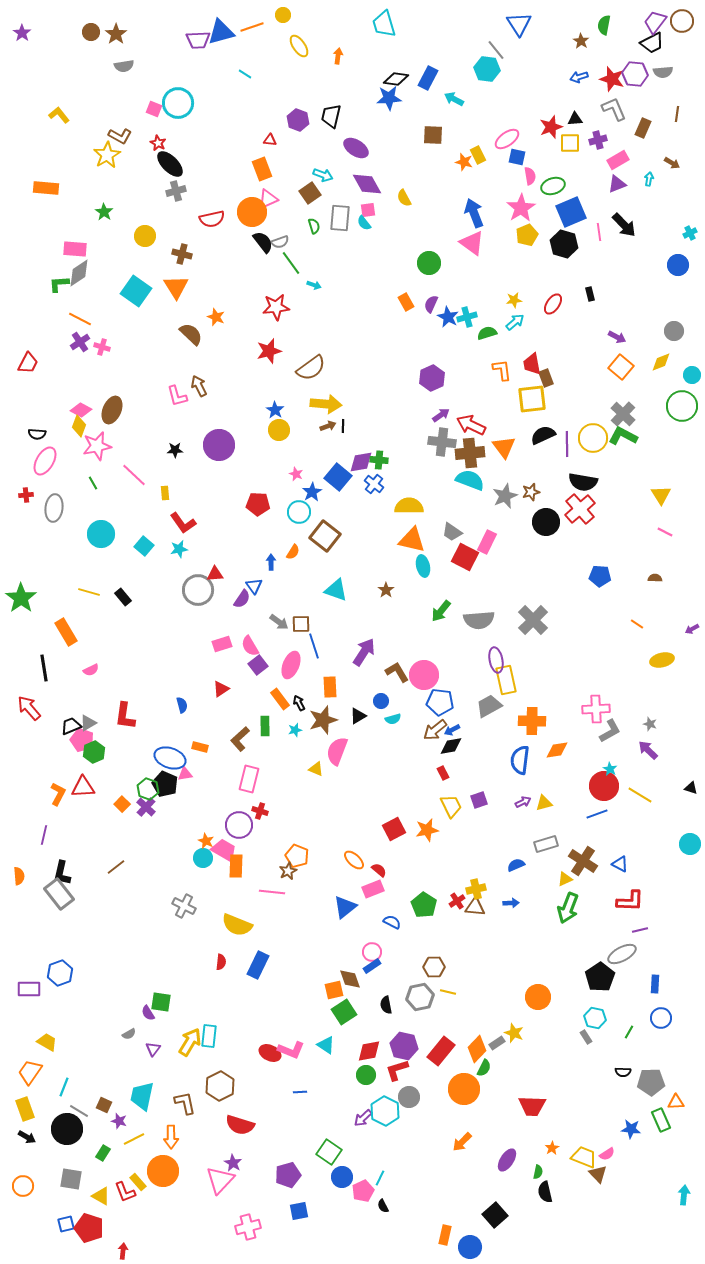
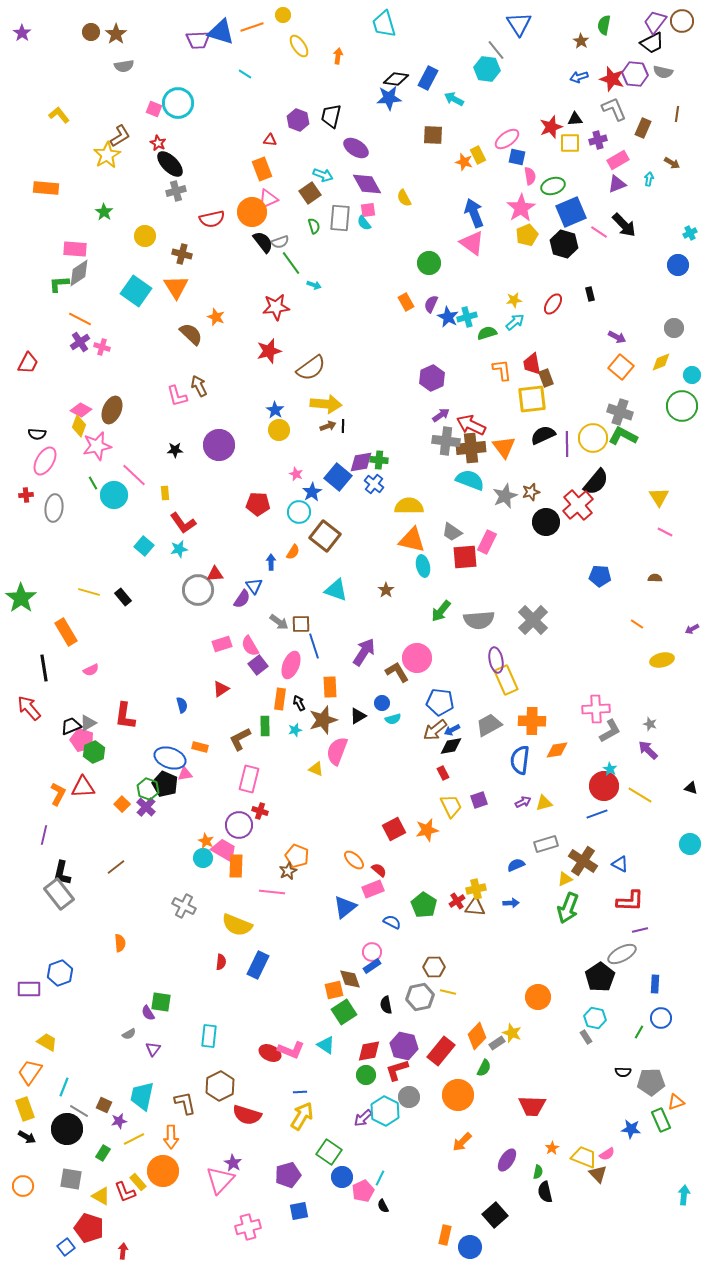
blue triangle at (221, 32): rotated 32 degrees clockwise
gray semicircle at (663, 72): rotated 18 degrees clockwise
brown L-shape at (120, 136): rotated 60 degrees counterclockwise
pink line at (599, 232): rotated 48 degrees counterclockwise
gray circle at (674, 331): moved 3 px up
gray cross at (623, 414): moved 3 px left, 2 px up; rotated 25 degrees counterclockwise
gray cross at (442, 442): moved 4 px right, 1 px up
brown cross at (470, 453): moved 1 px right, 5 px up
black semicircle at (583, 482): moved 13 px right; rotated 60 degrees counterclockwise
yellow triangle at (661, 495): moved 2 px left, 2 px down
red cross at (580, 509): moved 2 px left, 4 px up
cyan circle at (101, 534): moved 13 px right, 39 px up
red square at (465, 557): rotated 32 degrees counterclockwise
pink circle at (424, 675): moved 7 px left, 17 px up
yellow rectangle at (506, 680): rotated 12 degrees counterclockwise
orange rectangle at (280, 699): rotated 45 degrees clockwise
blue circle at (381, 701): moved 1 px right, 2 px down
gray trapezoid at (489, 706): moved 19 px down
brown L-shape at (240, 739): rotated 15 degrees clockwise
orange semicircle at (19, 876): moved 101 px right, 67 px down
green line at (629, 1032): moved 10 px right
yellow star at (514, 1033): moved 2 px left
yellow arrow at (190, 1042): moved 112 px right, 74 px down
orange diamond at (477, 1049): moved 13 px up
orange circle at (464, 1089): moved 6 px left, 6 px down
orange triangle at (676, 1102): rotated 18 degrees counterclockwise
purple star at (119, 1121): rotated 28 degrees counterclockwise
red semicircle at (240, 1125): moved 7 px right, 10 px up
blue square at (66, 1224): moved 23 px down; rotated 24 degrees counterclockwise
